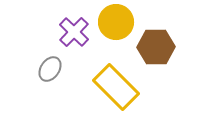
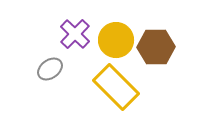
yellow circle: moved 18 px down
purple cross: moved 1 px right, 2 px down
gray ellipse: rotated 20 degrees clockwise
